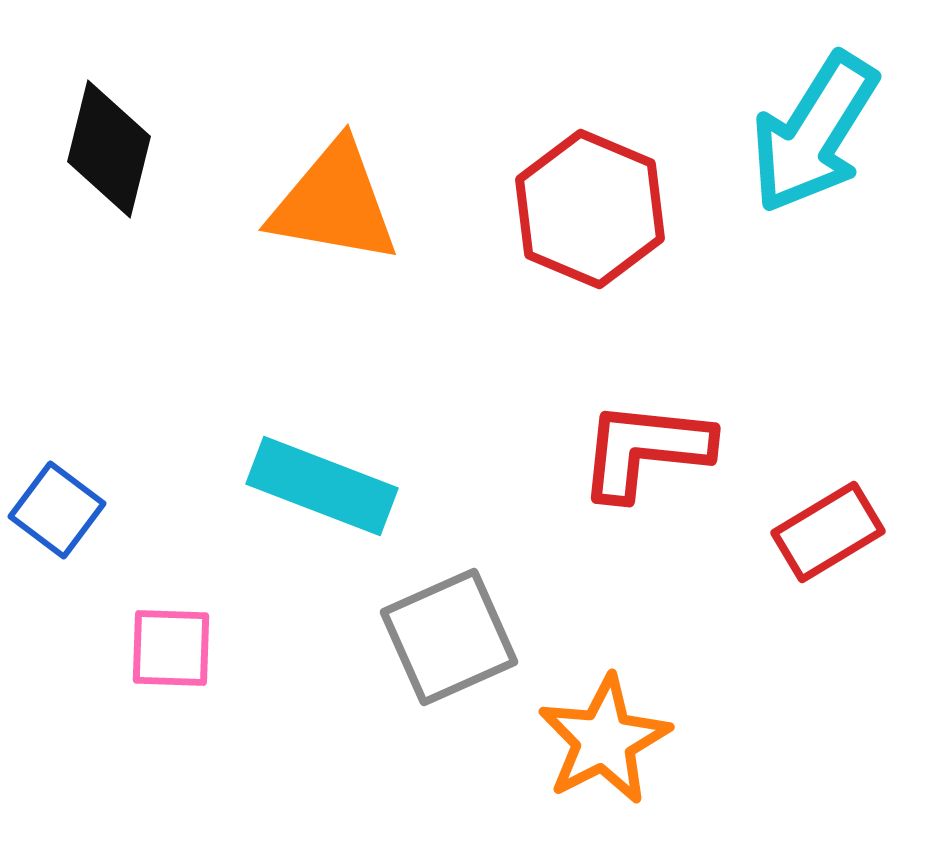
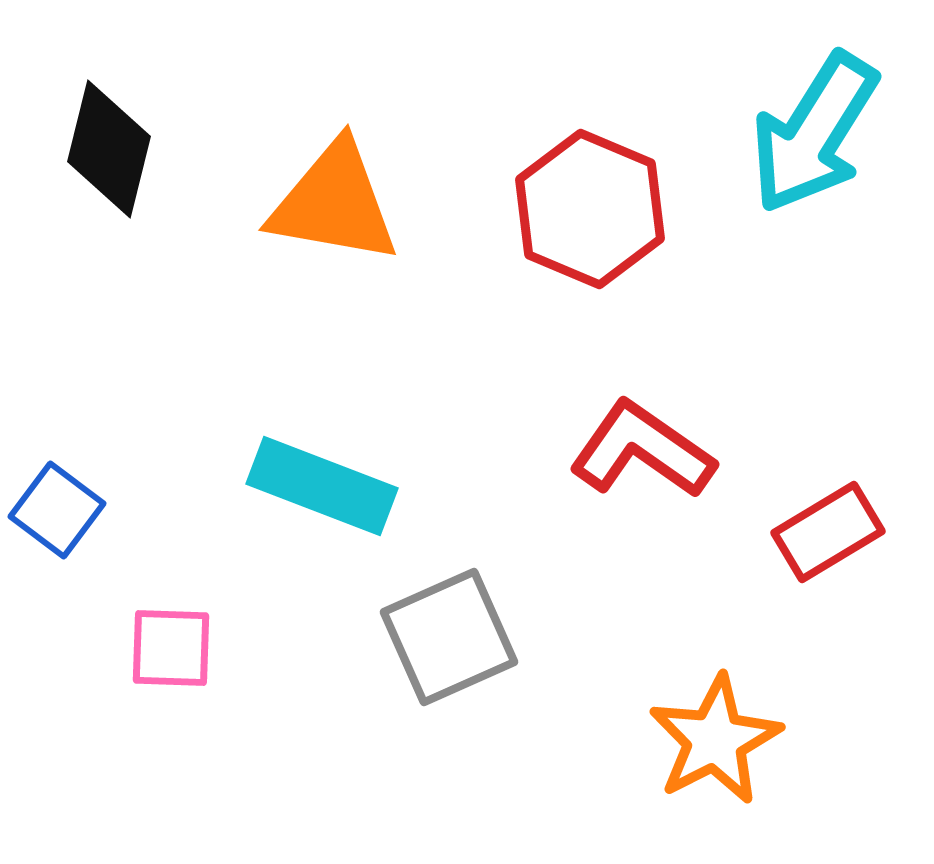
red L-shape: moved 3 px left; rotated 29 degrees clockwise
orange star: moved 111 px right
